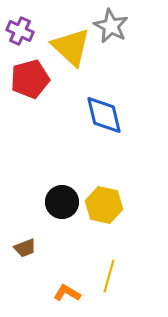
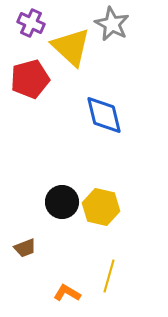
gray star: moved 1 px right, 2 px up
purple cross: moved 11 px right, 8 px up
yellow hexagon: moved 3 px left, 2 px down
